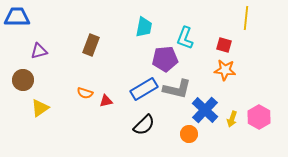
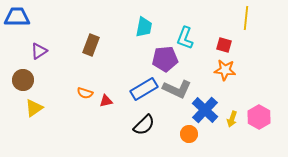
purple triangle: rotated 18 degrees counterclockwise
gray L-shape: rotated 12 degrees clockwise
yellow triangle: moved 6 px left
